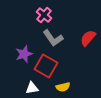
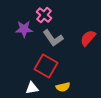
purple star: moved 25 px up; rotated 18 degrees clockwise
